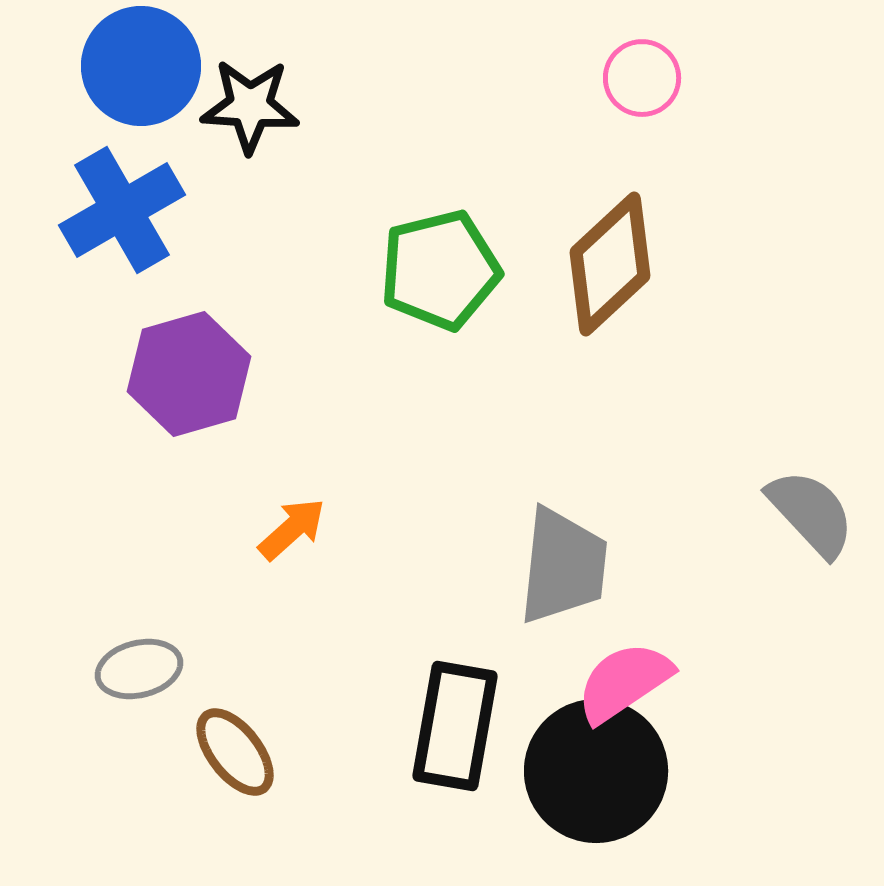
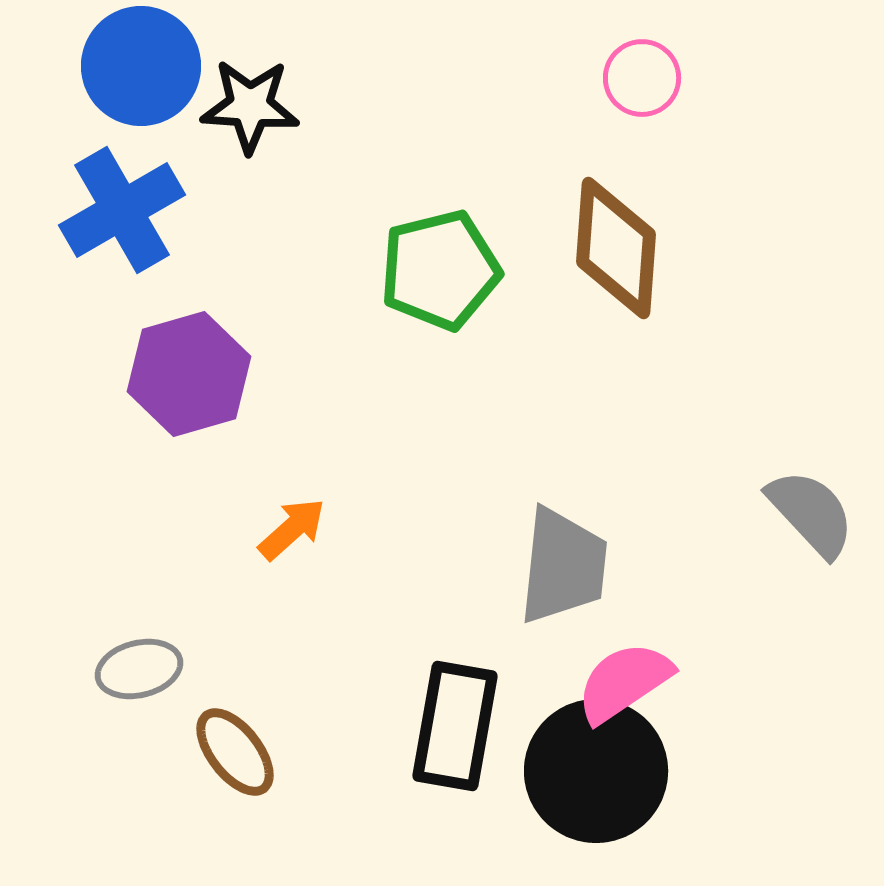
brown diamond: moved 6 px right, 16 px up; rotated 43 degrees counterclockwise
